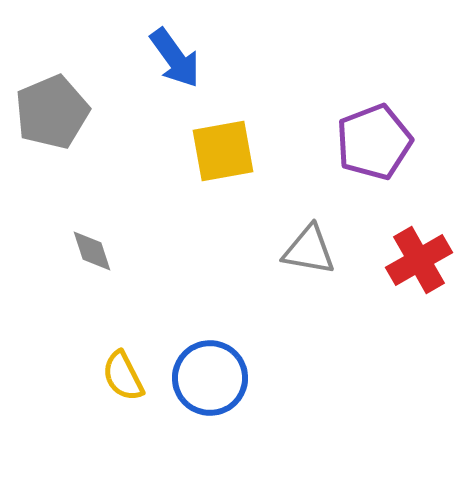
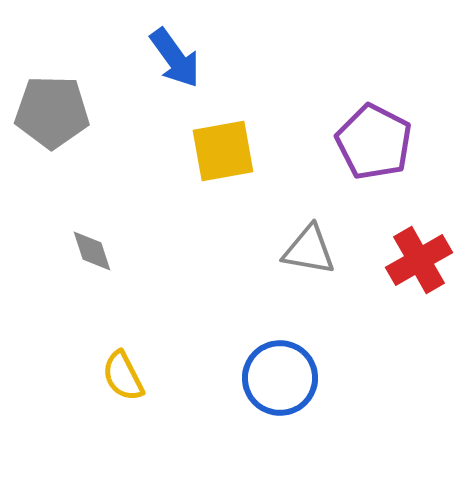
gray pentagon: rotated 24 degrees clockwise
purple pentagon: rotated 24 degrees counterclockwise
blue circle: moved 70 px right
